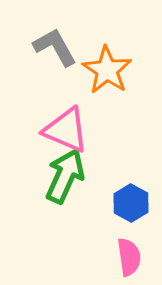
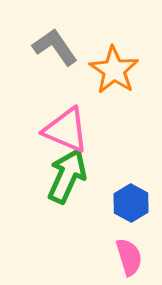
gray L-shape: rotated 6 degrees counterclockwise
orange star: moved 7 px right
green arrow: moved 2 px right
pink semicircle: rotated 9 degrees counterclockwise
